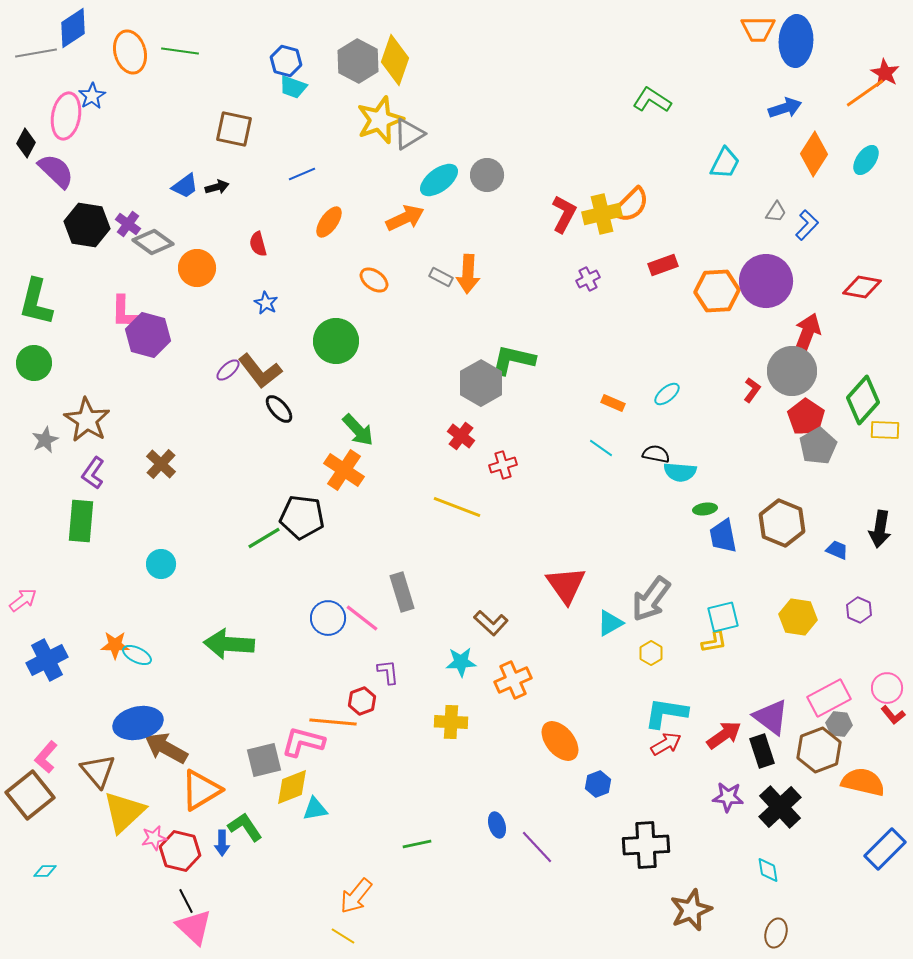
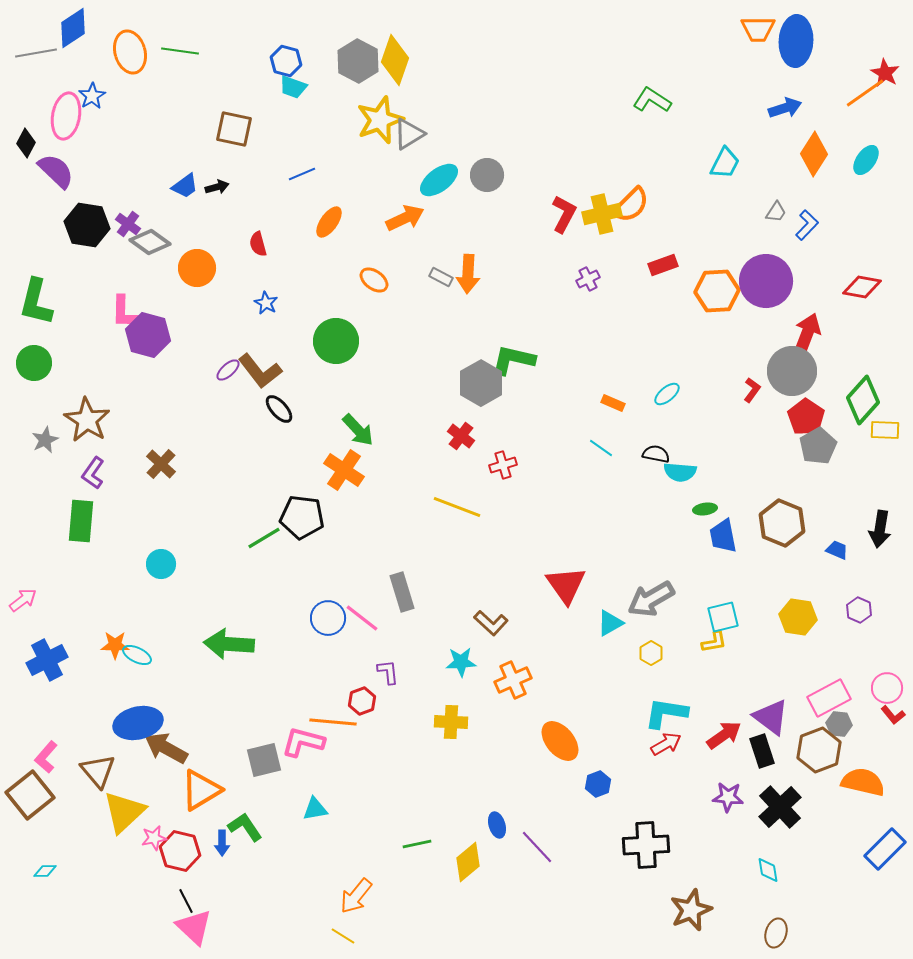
gray diamond at (153, 242): moved 3 px left
gray arrow at (651, 599): rotated 24 degrees clockwise
yellow diamond at (292, 787): moved 176 px right, 75 px down; rotated 18 degrees counterclockwise
